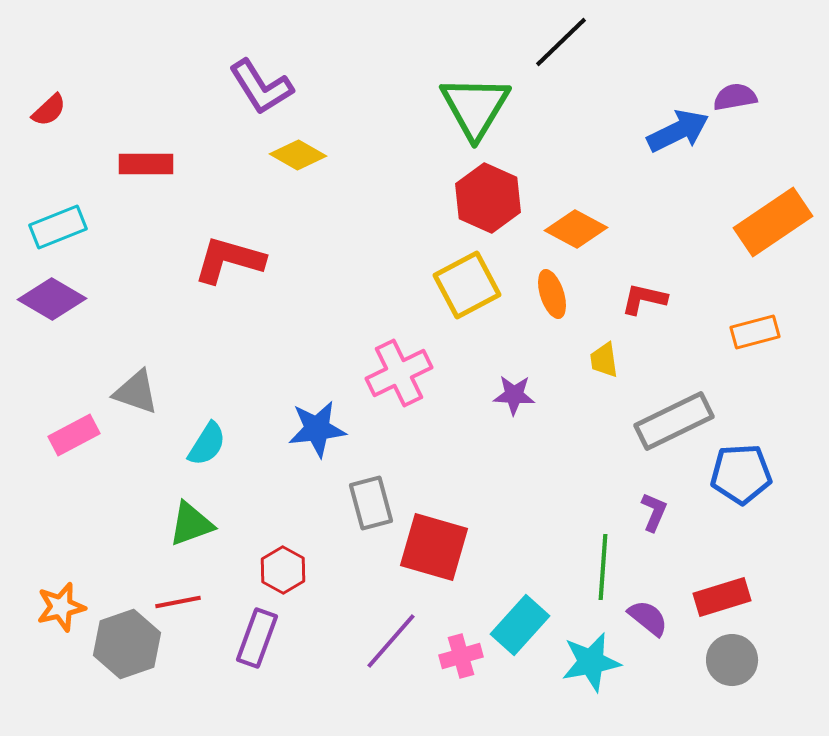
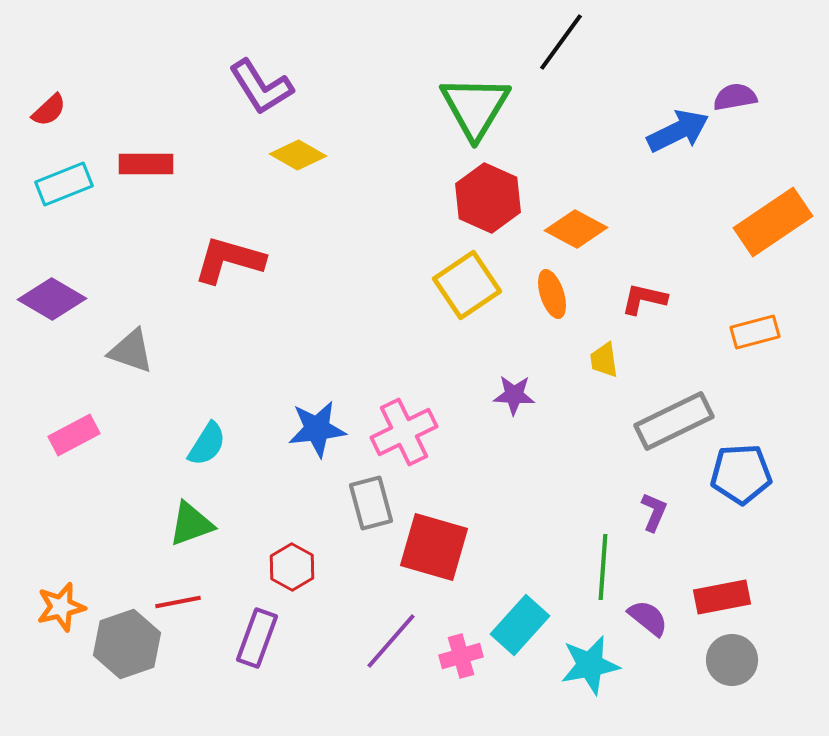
black line at (561, 42): rotated 10 degrees counterclockwise
cyan rectangle at (58, 227): moved 6 px right, 43 px up
yellow square at (467, 285): rotated 6 degrees counterclockwise
pink cross at (399, 373): moved 5 px right, 59 px down
gray triangle at (136, 392): moved 5 px left, 41 px up
red hexagon at (283, 570): moved 9 px right, 3 px up
red rectangle at (722, 597): rotated 6 degrees clockwise
cyan star at (591, 662): moved 1 px left, 3 px down
